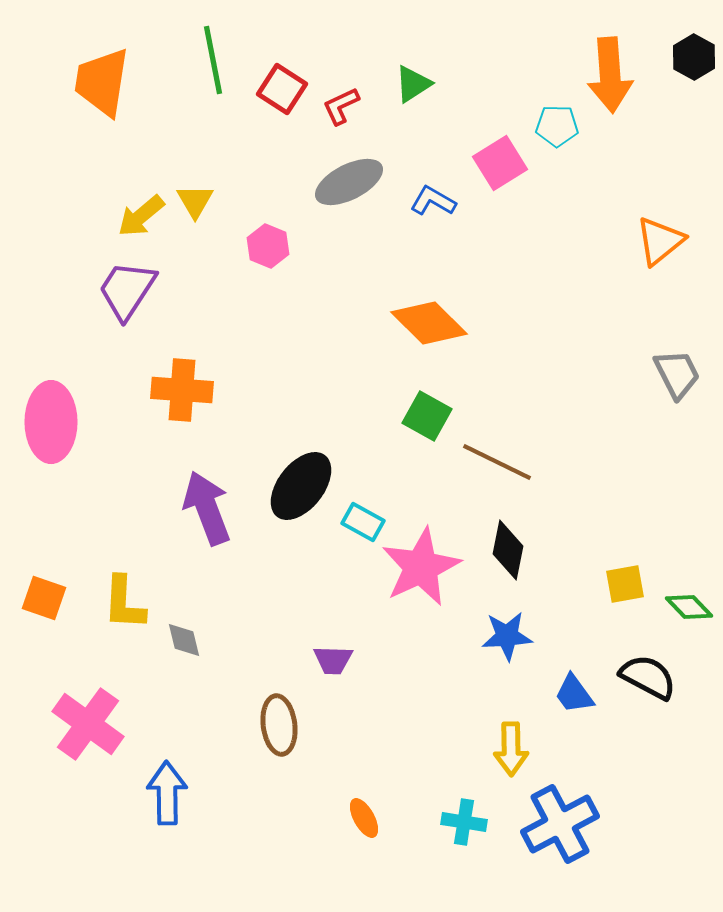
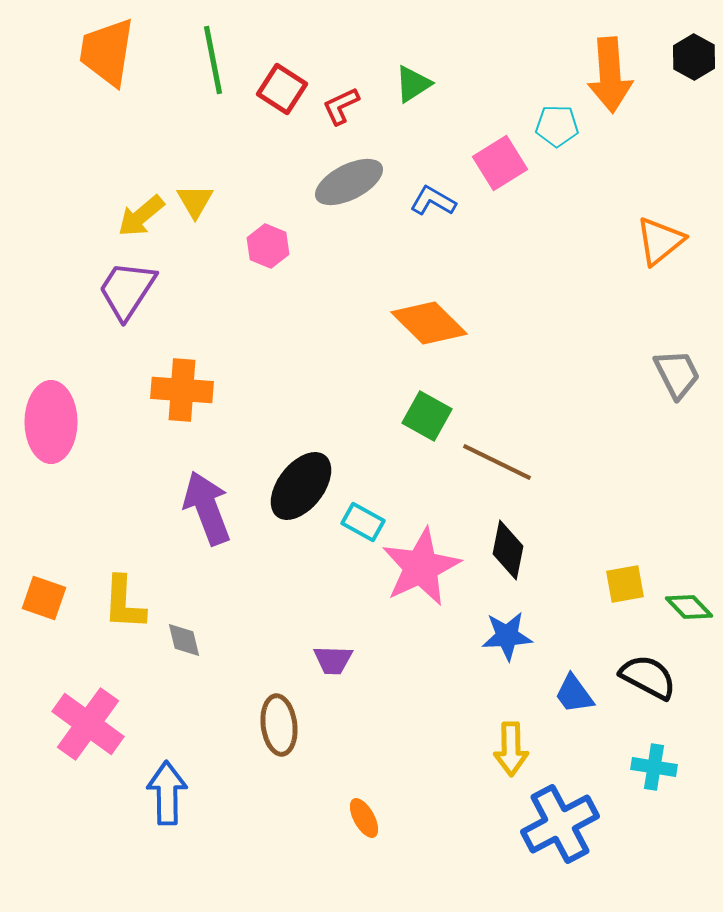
orange trapezoid at (102, 82): moved 5 px right, 30 px up
cyan cross at (464, 822): moved 190 px right, 55 px up
